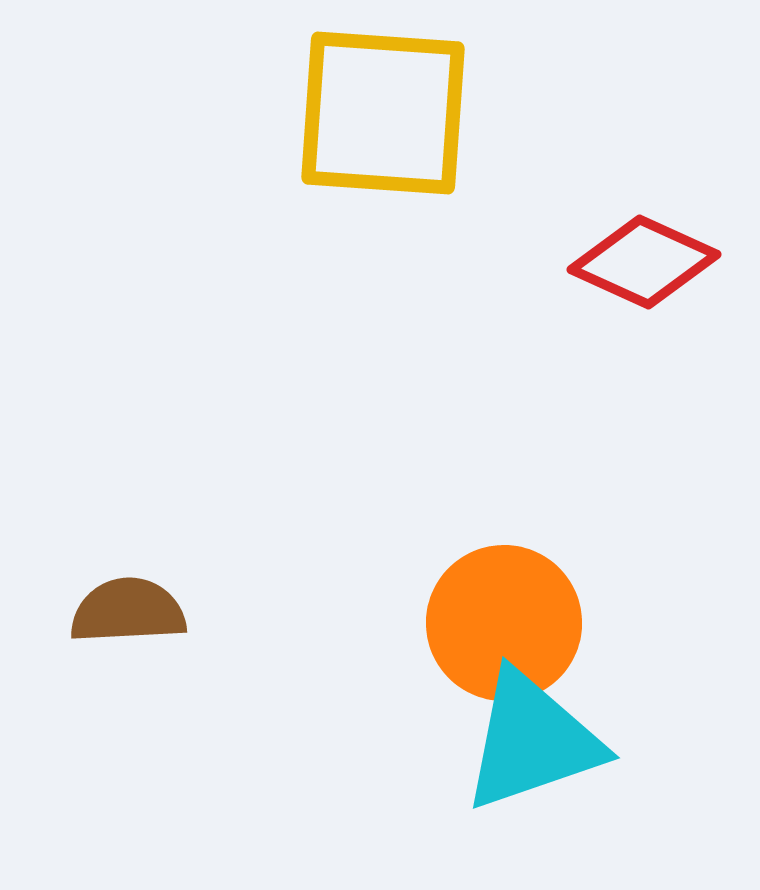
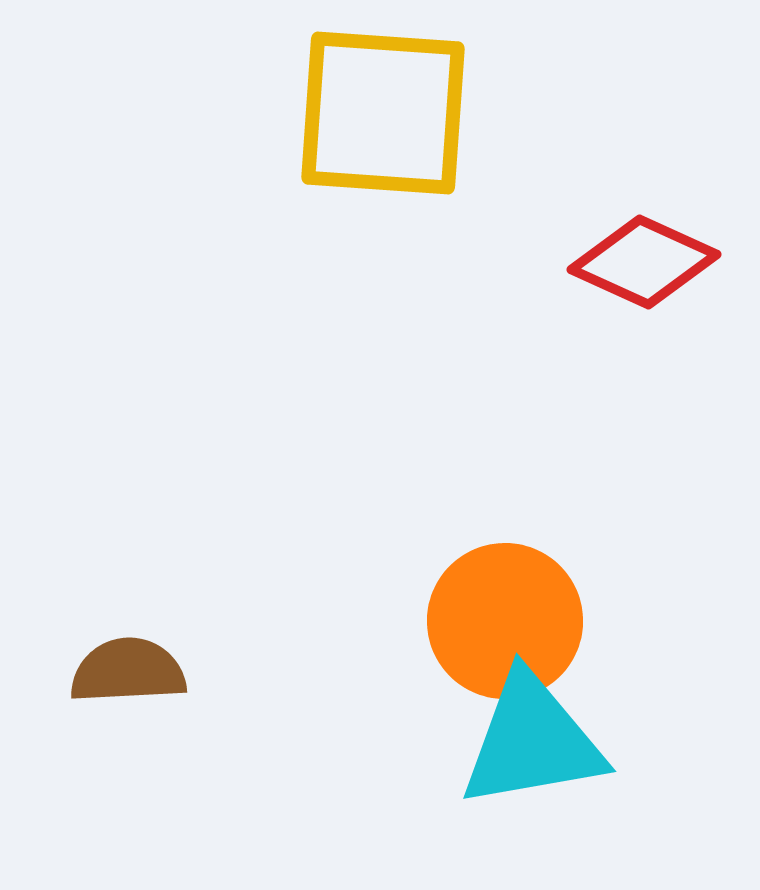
brown semicircle: moved 60 px down
orange circle: moved 1 px right, 2 px up
cyan triangle: rotated 9 degrees clockwise
